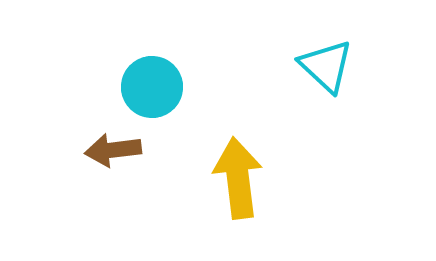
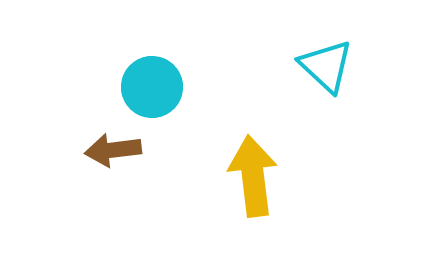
yellow arrow: moved 15 px right, 2 px up
